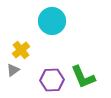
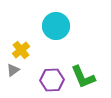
cyan circle: moved 4 px right, 5 px down
